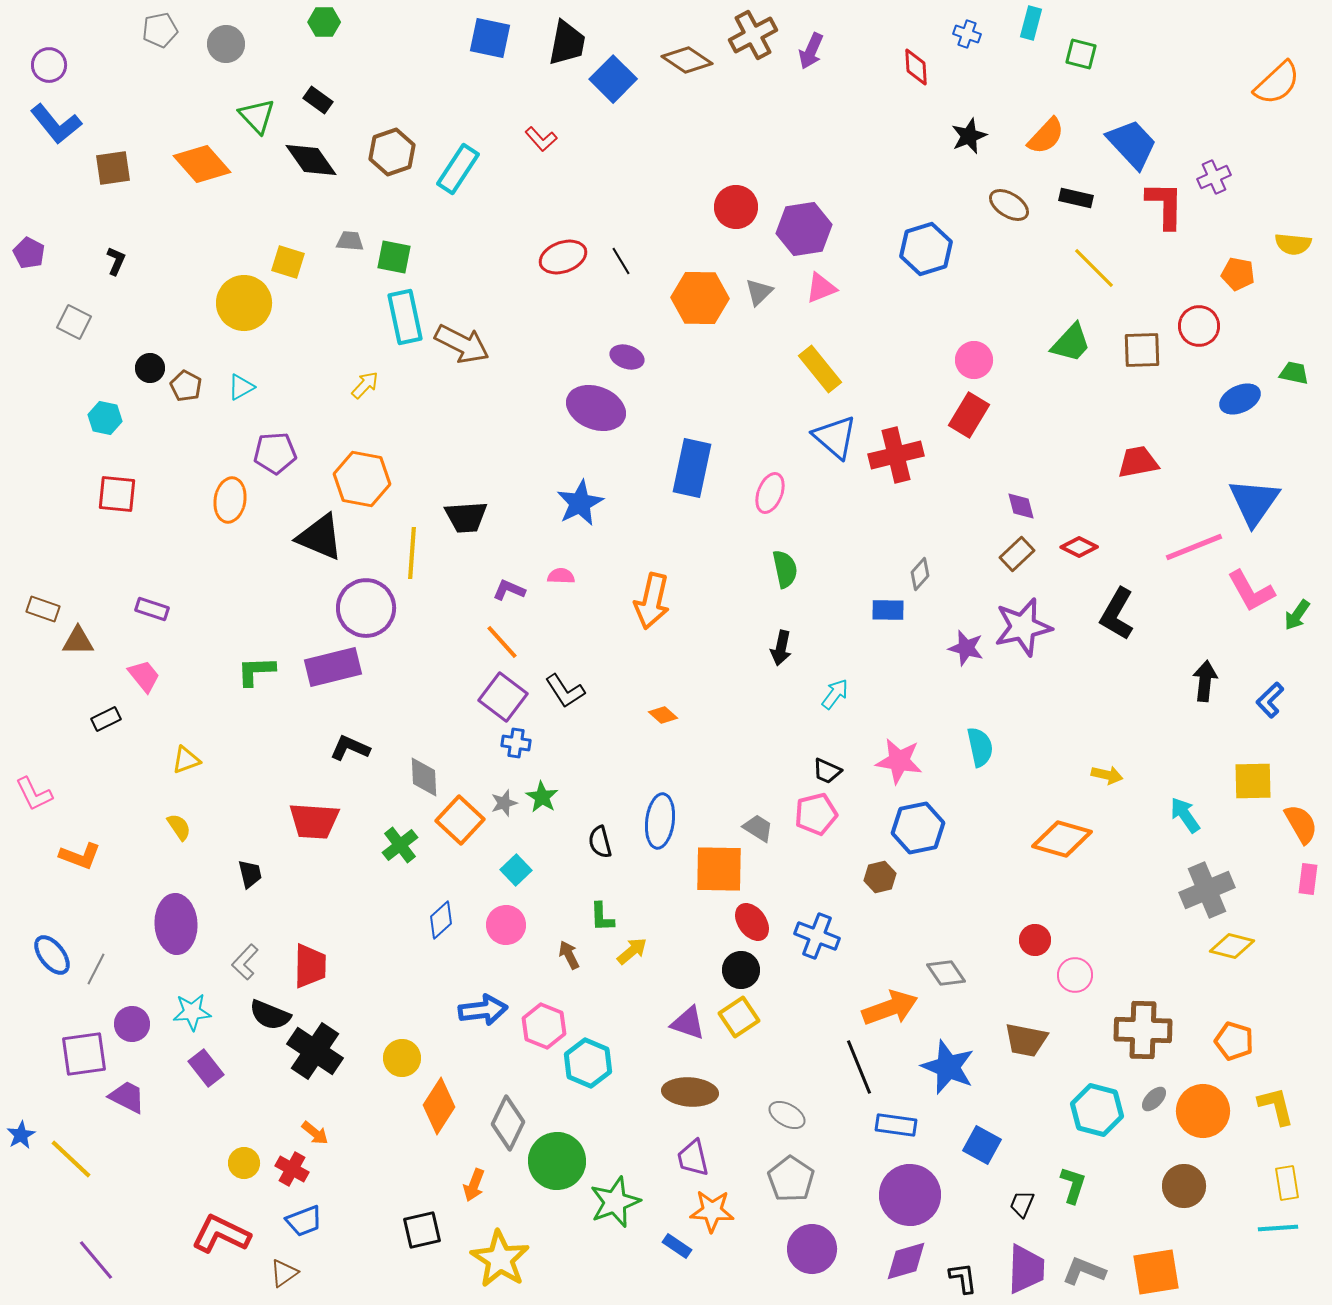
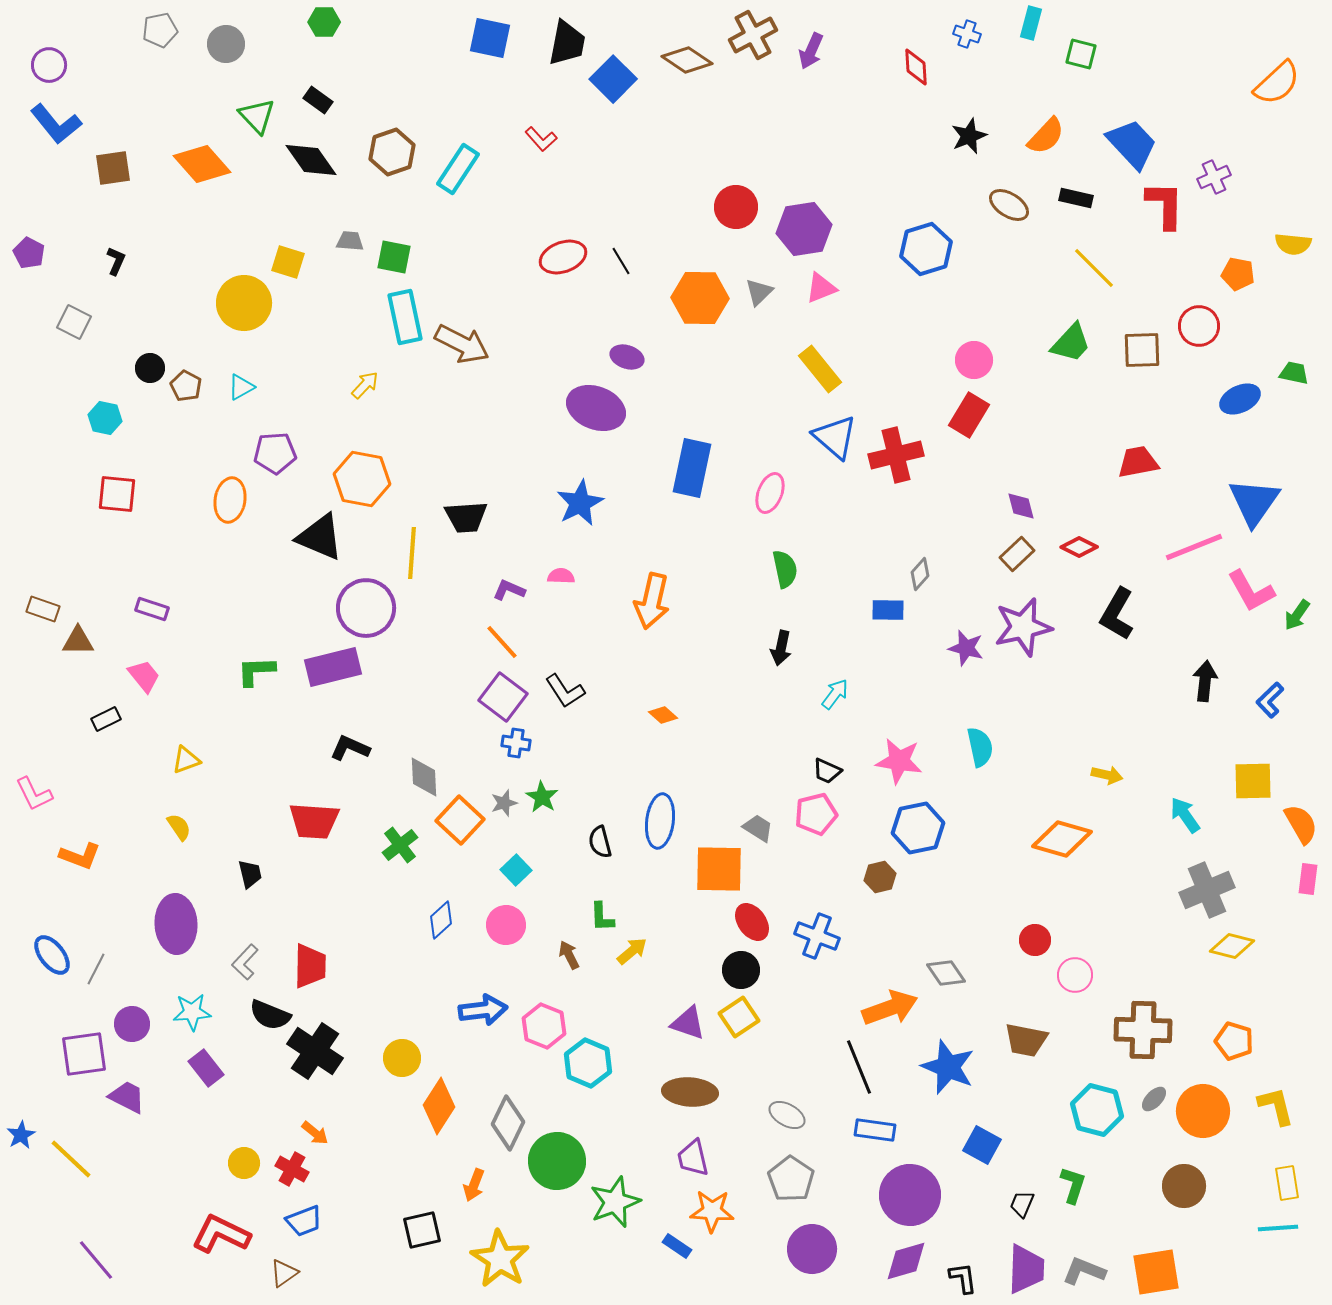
blue rectangle at (896, 1125): moved 21 px left, 5 px down
